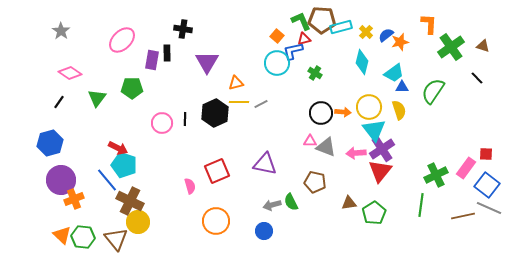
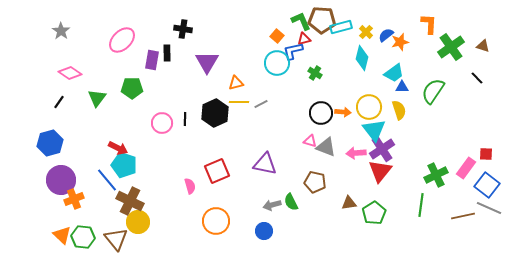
cyan diamond at (362, 62): moved 4 px up
pink triangle at (310, 141): rotated 16 degrees clockwise
